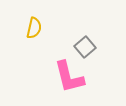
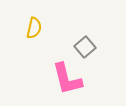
pink L-shape: moved 2 px left, 2 px down
